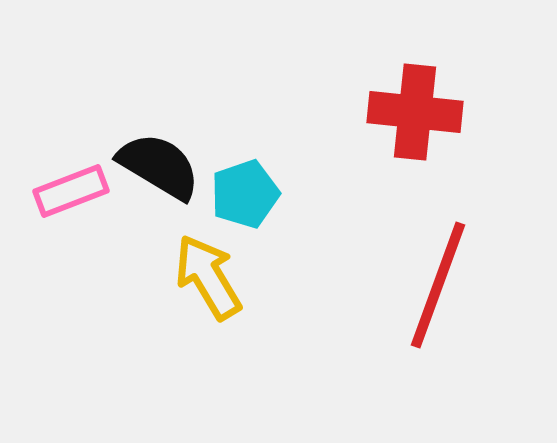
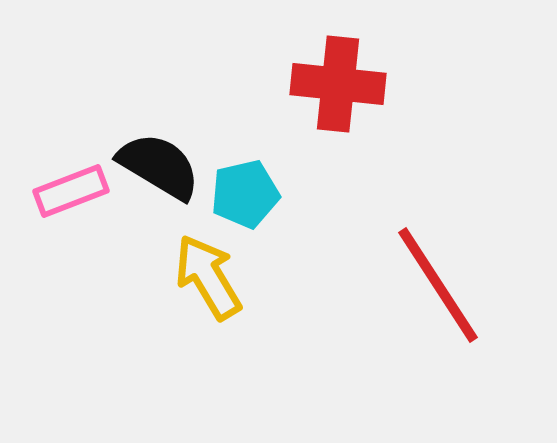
red cross: moved 77 px left, 28 px up
cyan pentagon: rotated 6 degrees clockwise
red line: rotated 53 degrees counterclockwise
